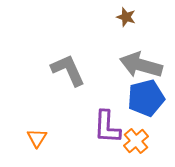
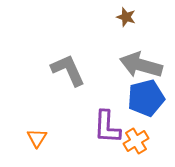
orange cross: rotated 10 degrees clockwise
